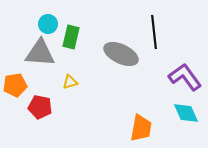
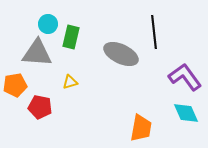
gray triangle: moved 3 px left
